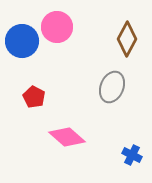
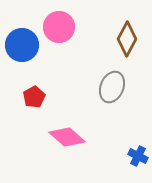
pink circle: moved 2 px right
blue circle: moved 4 px down
red pentagon: rotated 15 degrees clockwise
blue cross: moved 6 px right, 1 px down
